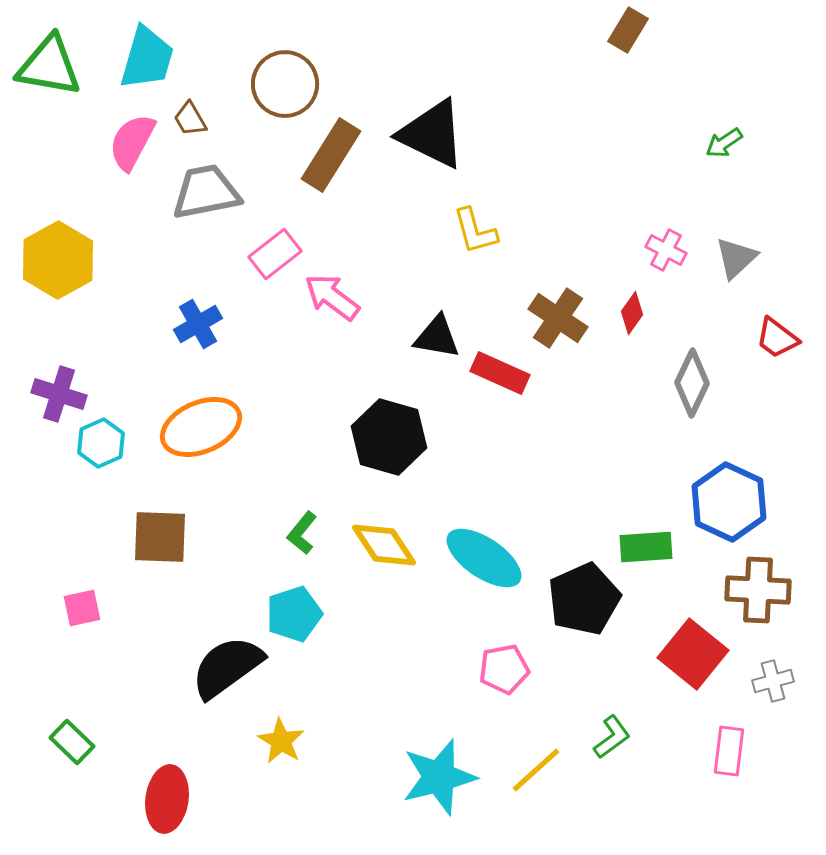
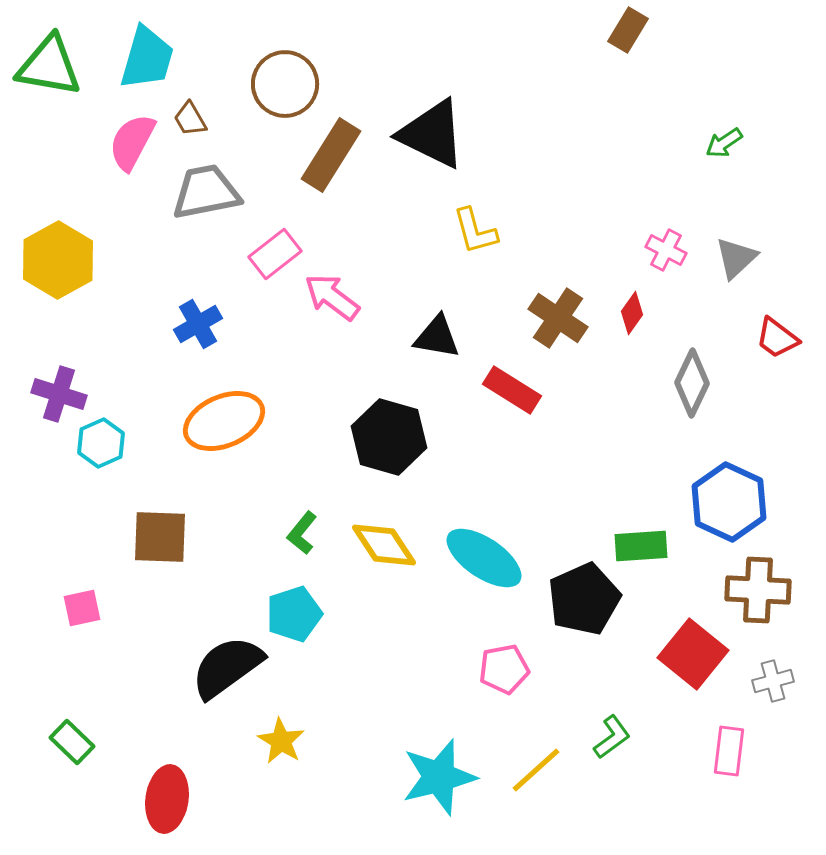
red rectangle at (500, 373): moved 12 px right, 17 px down; rotated 8 degrees clockwise
orange ellipse at (201, 427): moved 23 px right, 6 px up
green rectangle at (646, 547): moved 5 px left, 1 px up
